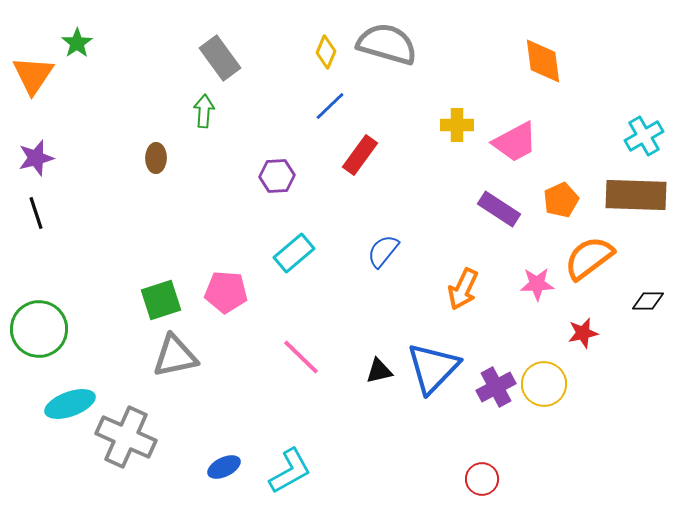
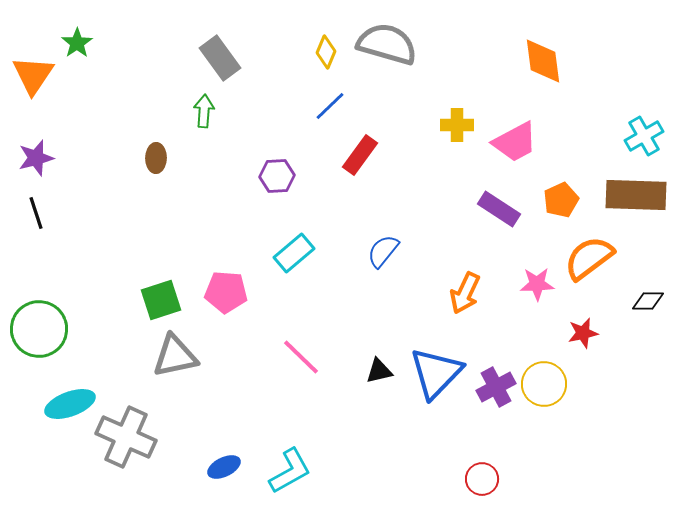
orange arrow: moved 2 px right, 4 px down
blue triangle: moved 3 px right, 5 px down
